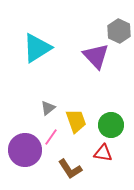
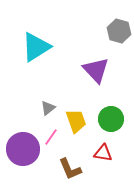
gray hexagon: rotated 10 degrees counterclockwise
cyan triangle: moved 1 px left, 1 px up
purple triangle: moved 14 px down
green circle: moved 6 px up
purple circle: moved 2 px left, 1 px up
brown L-shape: rotated 10 degrees clockwise
